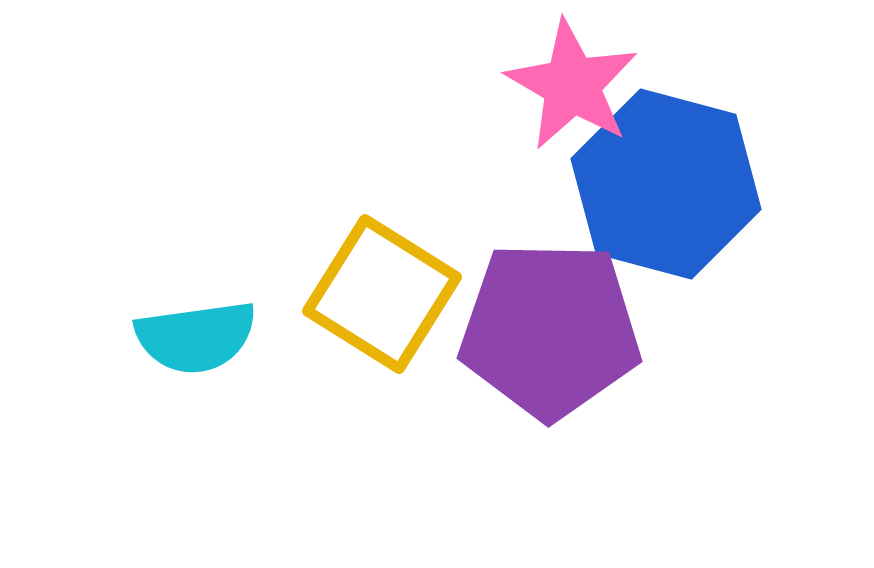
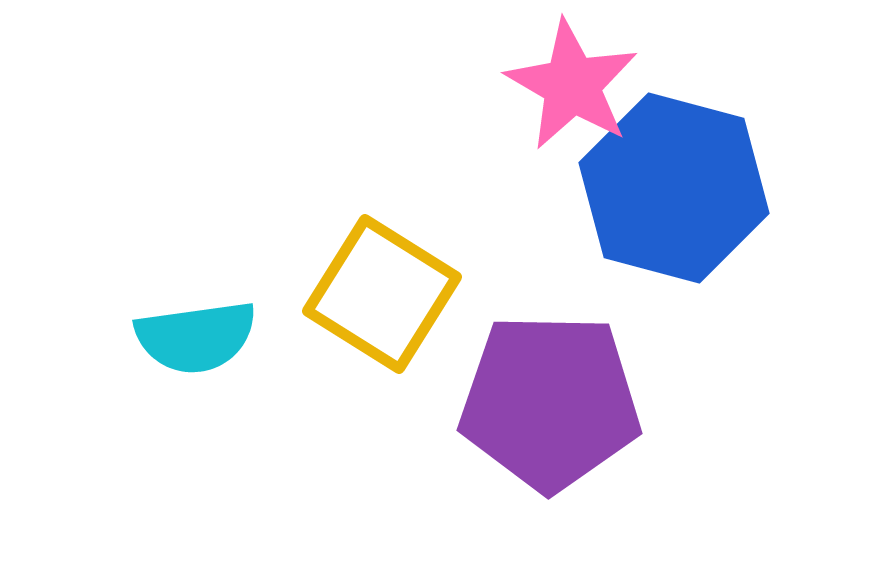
blue hexagon: moved 8 px right, 4 px down
purple pentagon: moved 72 px down
